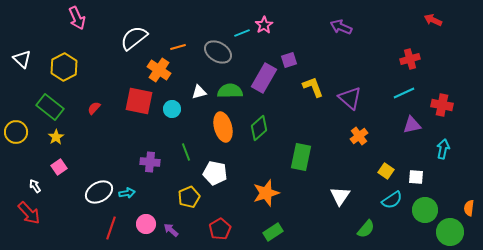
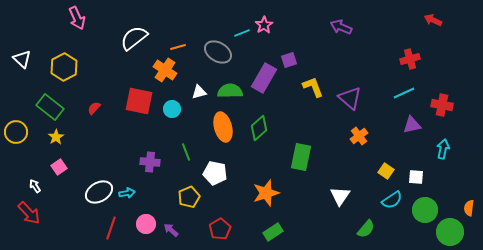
orange cross at (159, 70): moved 6 px right
